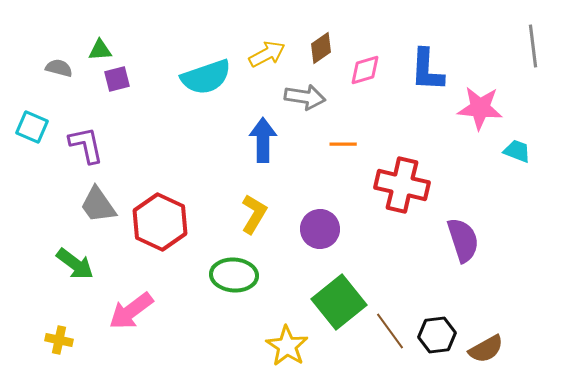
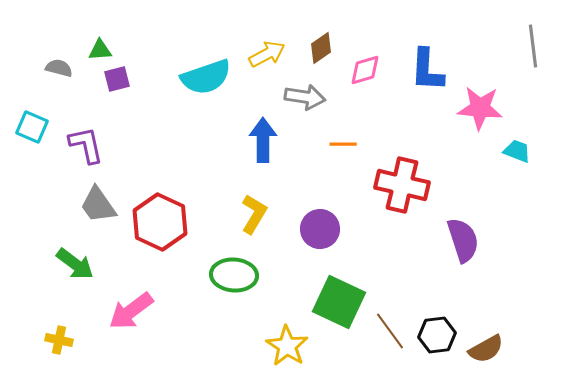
green square: rotated 26 degrees counterclockwise
